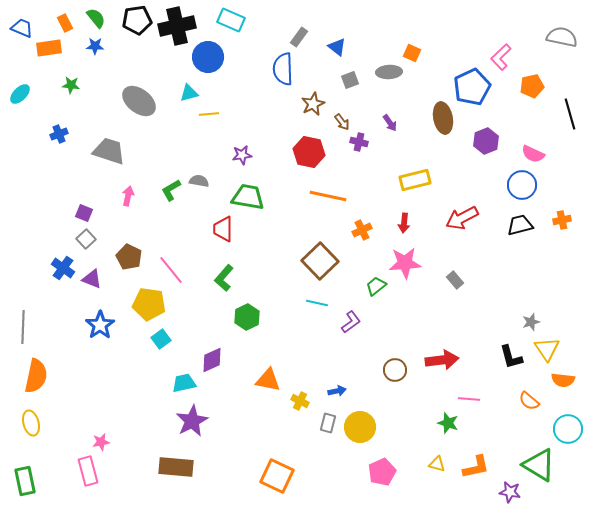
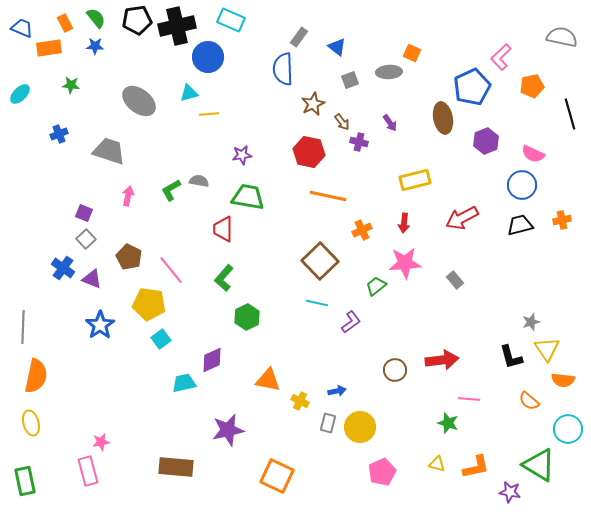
purple star at (192, 421): moved 36 px right, 9 px down; rotated 16 degrees clockwise
